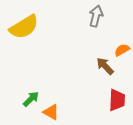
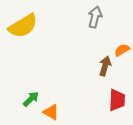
gray arrow: moved 1 px left, 1 px down
yellow semicircle: moved 1 px left, 1 px up
brown arrow: rotated 60 degrees clockwise
